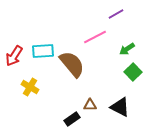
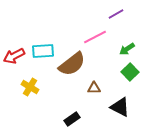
red arrow: rotated 30 degrees clockwise
brown semicircle: rotated 92 degrees clockwise
green square: moved 3 px left
brown triangle: moved 4 px right, 17 px up
